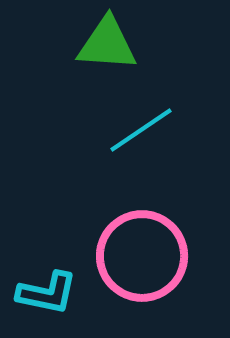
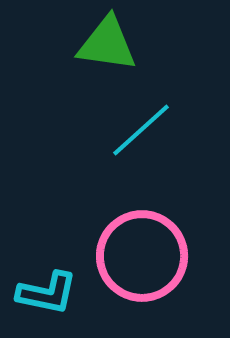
green triangle: rotated 4 degrees clockwise
cyan line: rotated 8 degrees counterclockwise
